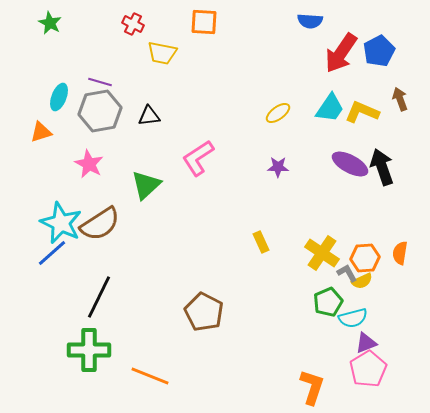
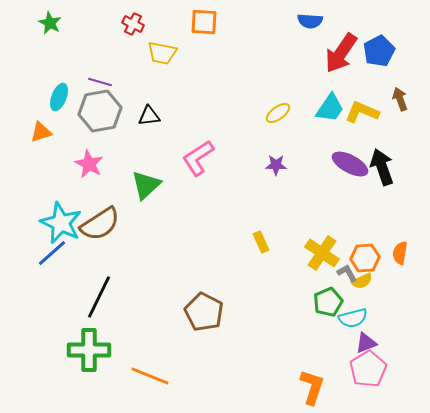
purple star: moved 2 px left, 2 px up
